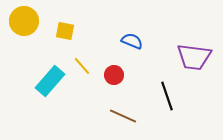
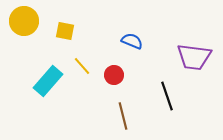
cyan rectangle: moved 2 px left
brown line: rotated 52 degrees clockwise
